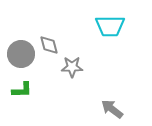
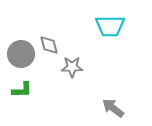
gray arrow: moved 1 px right, 1 px up
